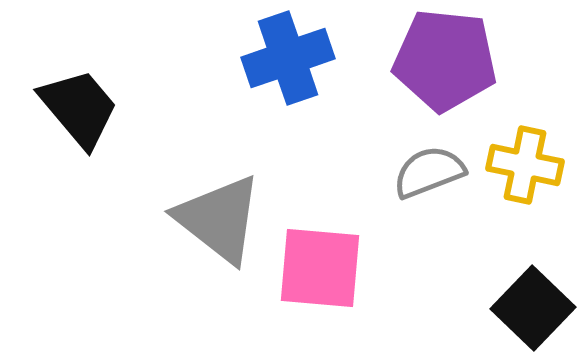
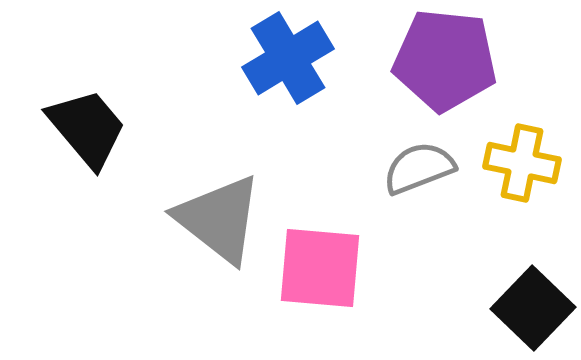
blue cross: rotated 12 degrees counterclockwise
black trapezoid: moved 8 px right, 20 px down
yellow cross: moved 3 px left, 2 px up
gray semicircle: moved 10 px left, 4 px up
